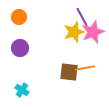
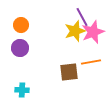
orange circle: moved 2 px right, 8 px down
yellow star: moved 1 px right, 1 px up
orange line: moved 6 px right, 6 px up
brown square: rotated 12 degrees counterclockwise
cyan cross: rotated 32 degrees counterclockwise
